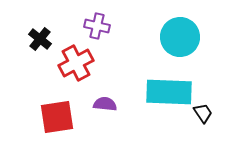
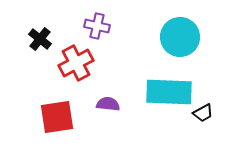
purple semicircle: moved 3 px right
black trapezoid: rotated 95 degrees clockwise
